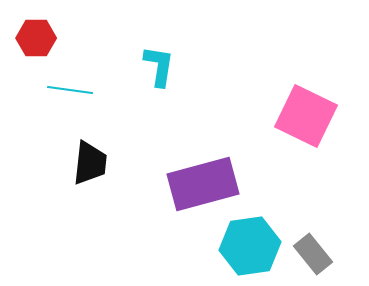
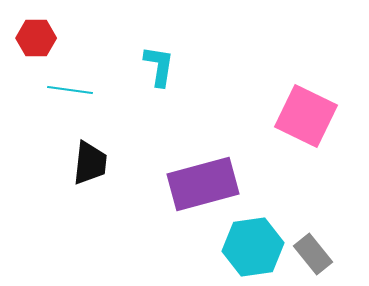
cyan hexagon: moved 3 px right, 1 px down
